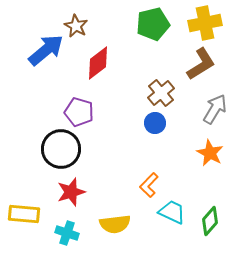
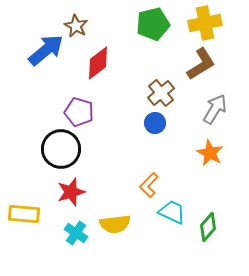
green diamond: moved 2 px left, 6 px down
cyan cross: moved 9 px right; rotated 15 degrees clockwise
